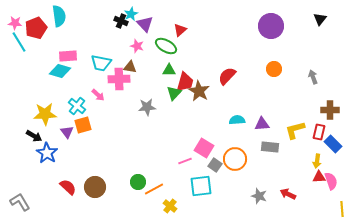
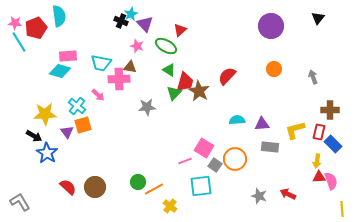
black triangle at (320, 19): moved 2 px left, 1 px up
green triangle at (169, 70): rotated 32 degrees clockwise
